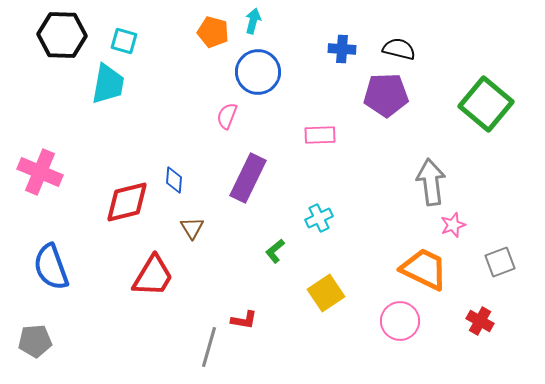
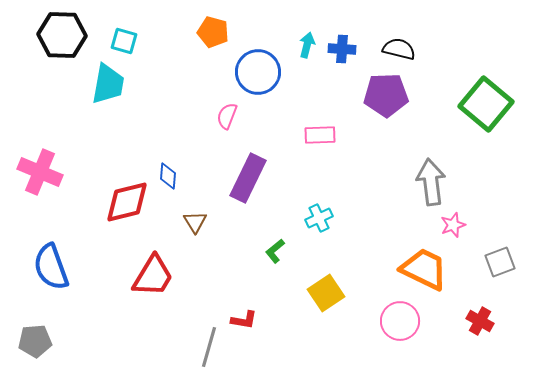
cyan arrow: moved 54 px right, 24 px down
blue diamond: moved 6 px left, 4 px up
brown triangle: moved 3 px right, 6 px up
